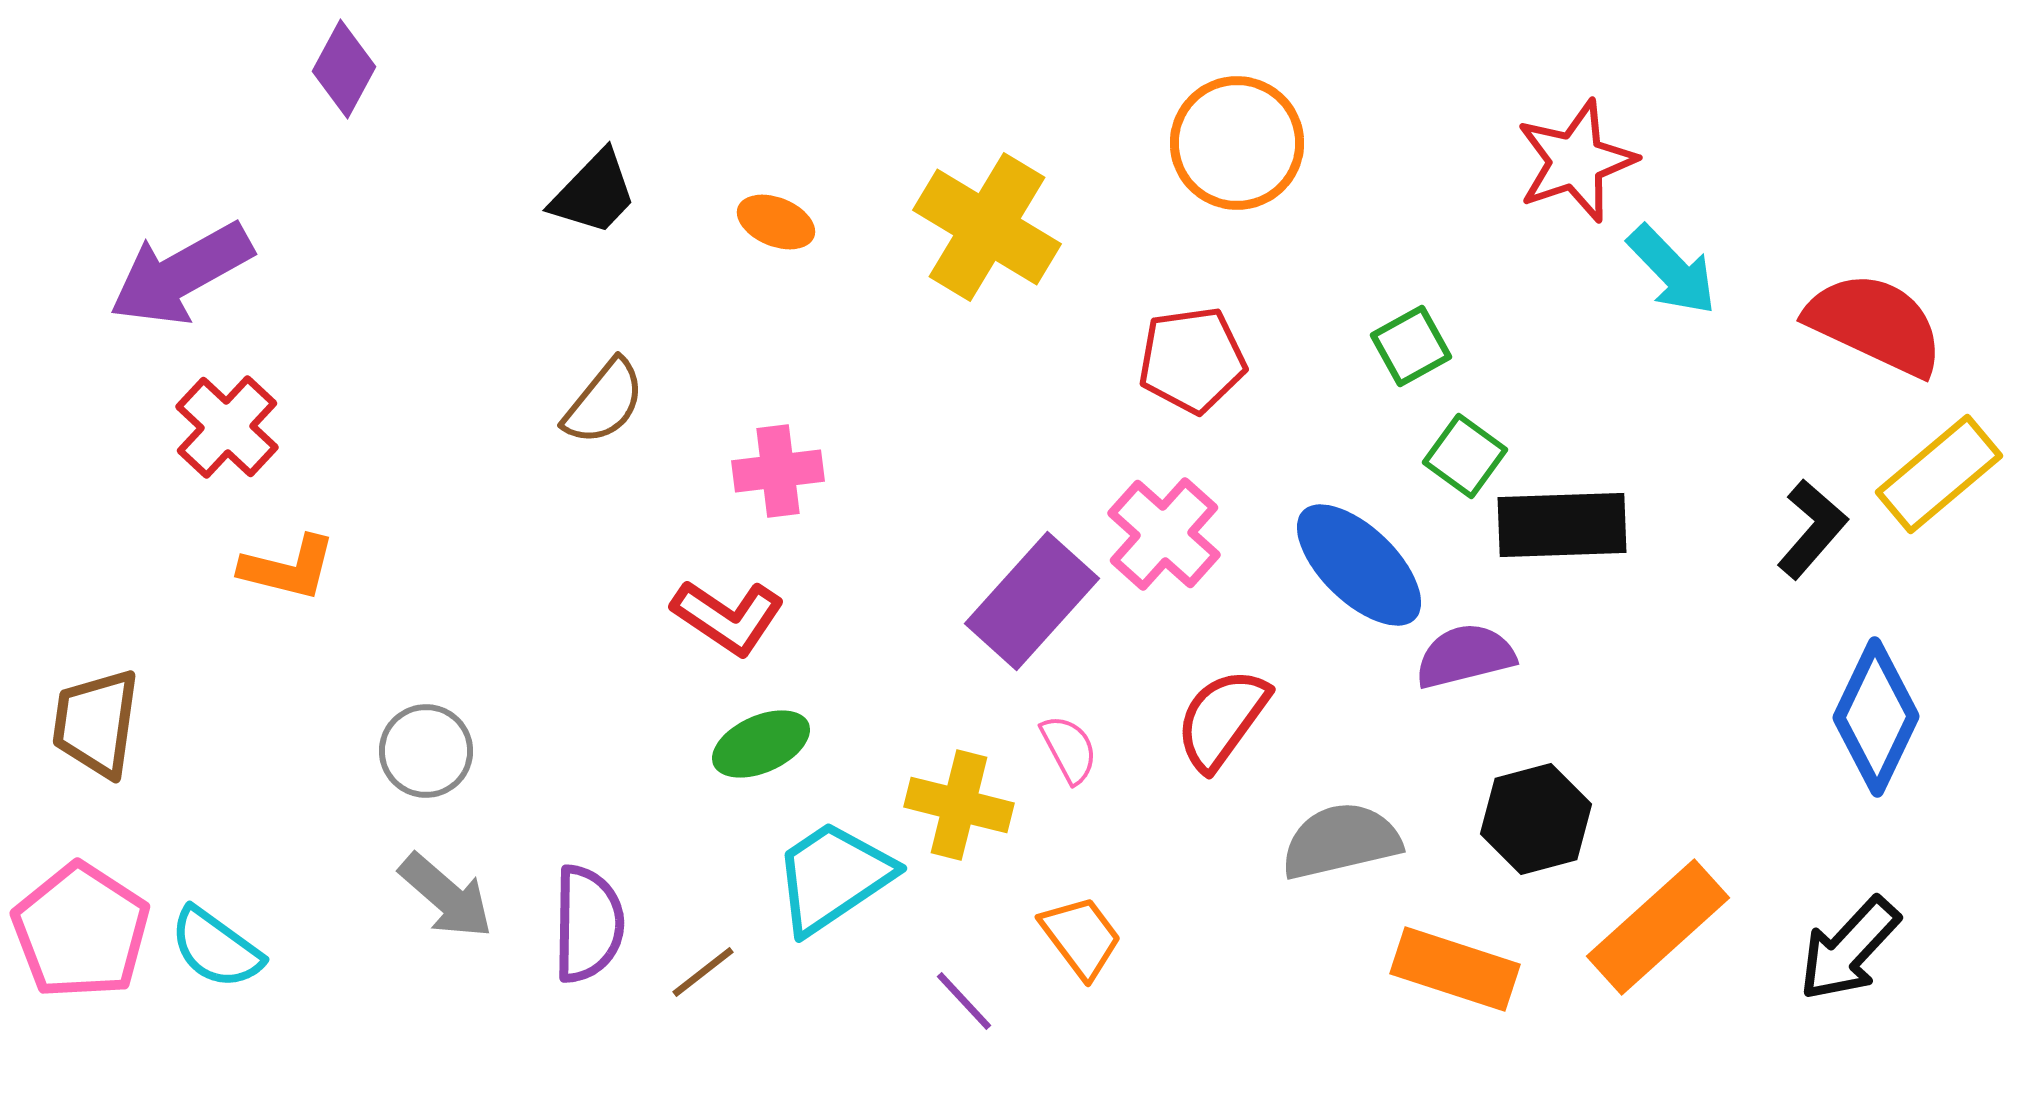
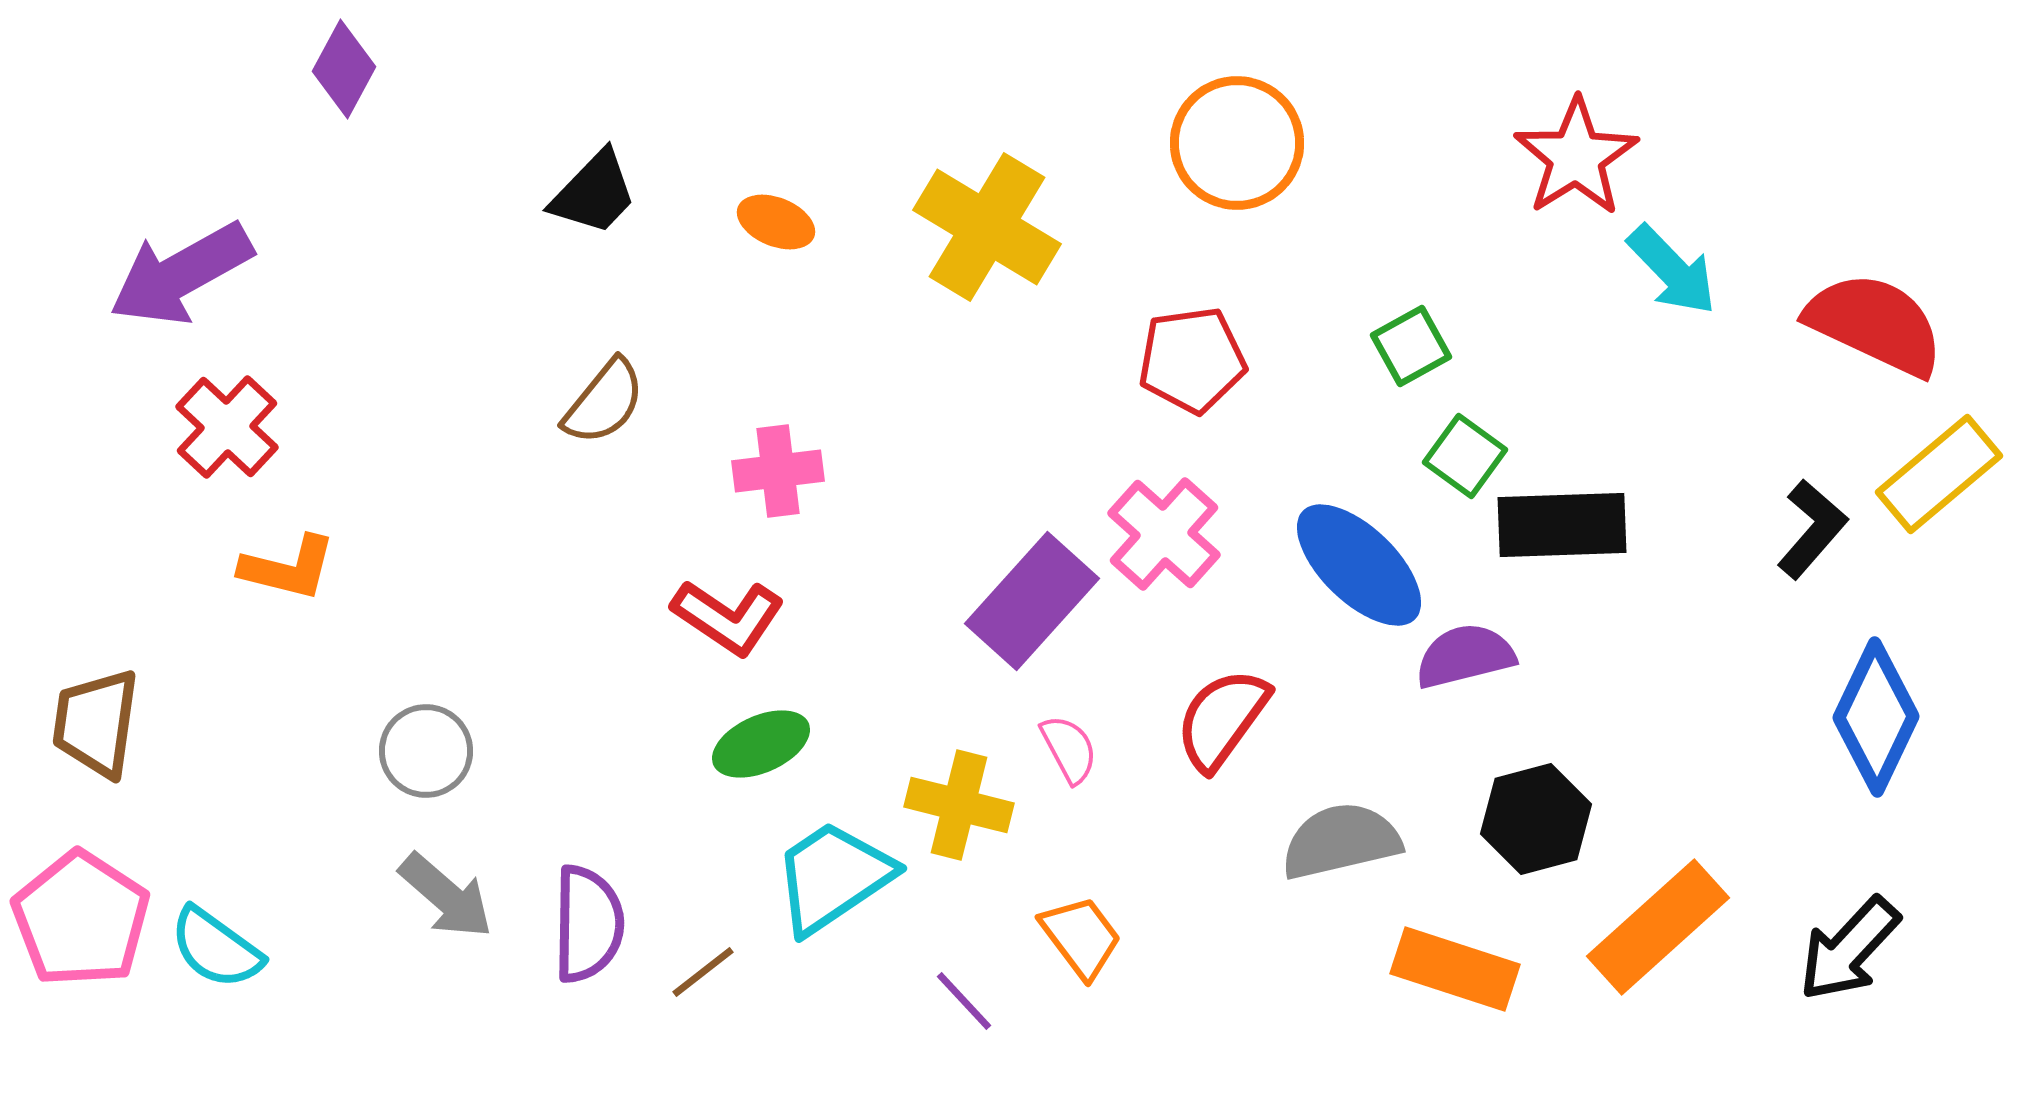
red star at (1576, 161): moved 4 px up; rotated 13 degrees counterclockwise
pink pentagon at (81, 931): moved 12 px up
